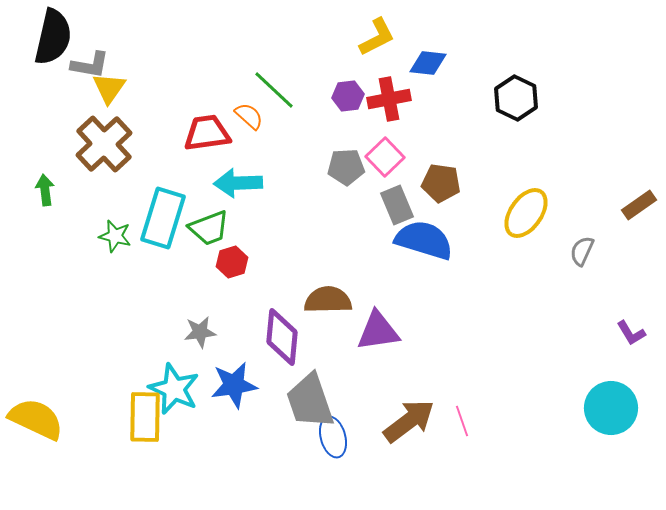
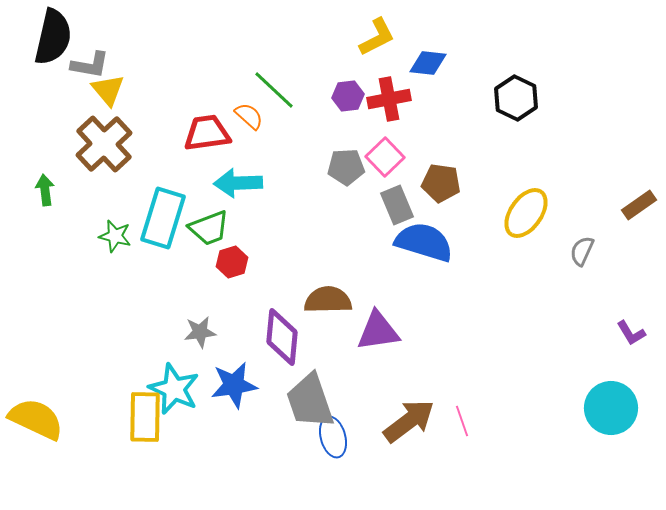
yellow triangle: moved 1 px left, 2 px down; rotated 15 degrees counterclockwise
blue semicircle: moved 2 px down
